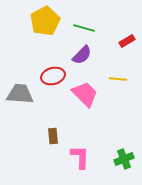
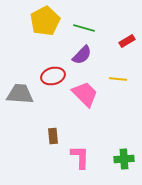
green cross: rotated 18 degrees clockwise
